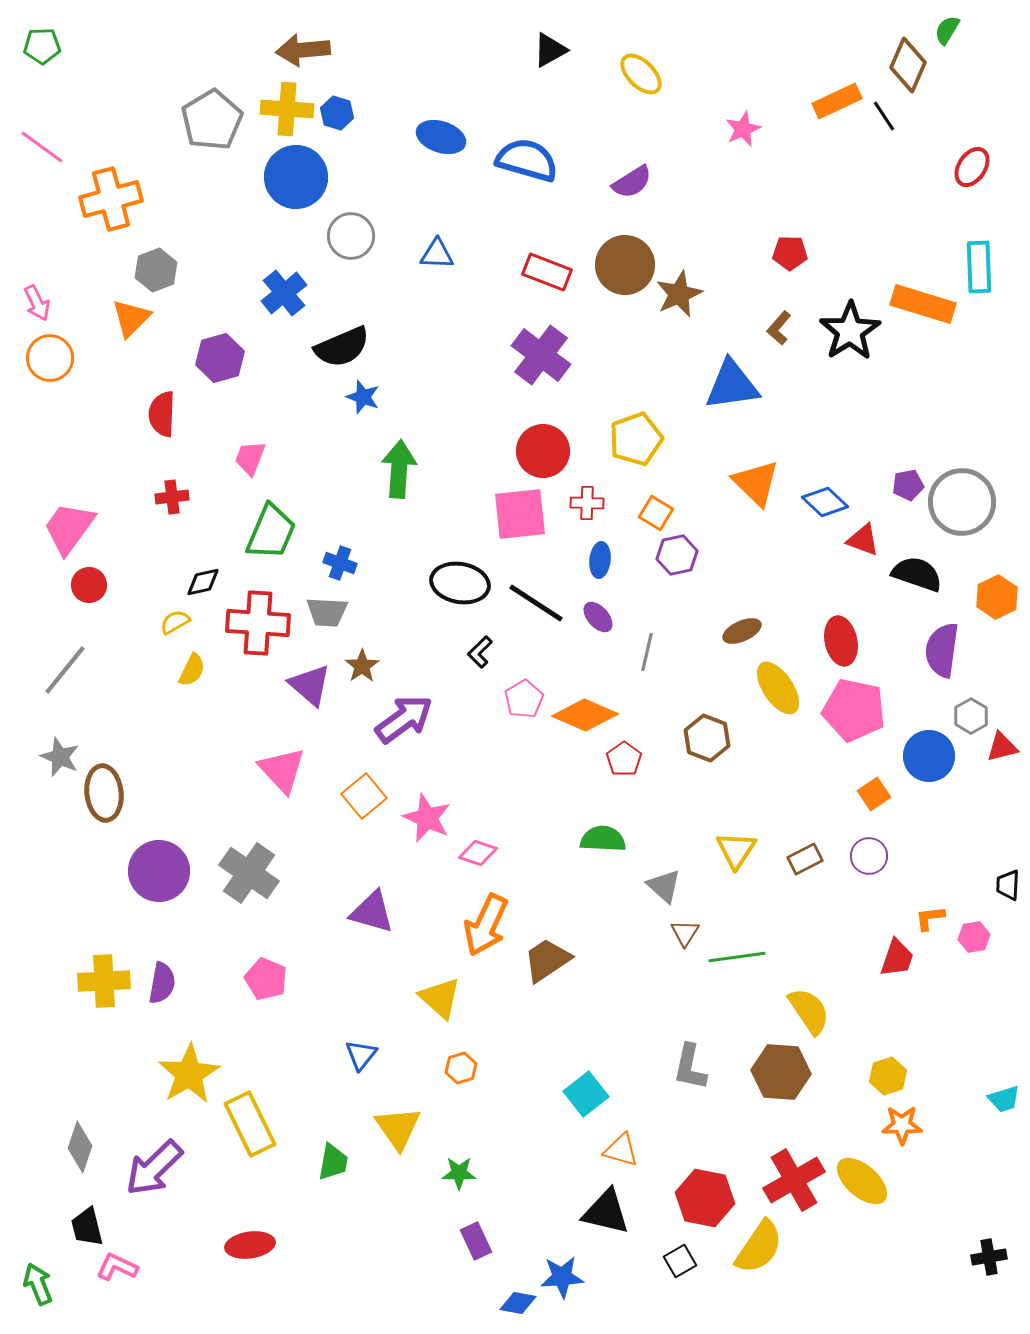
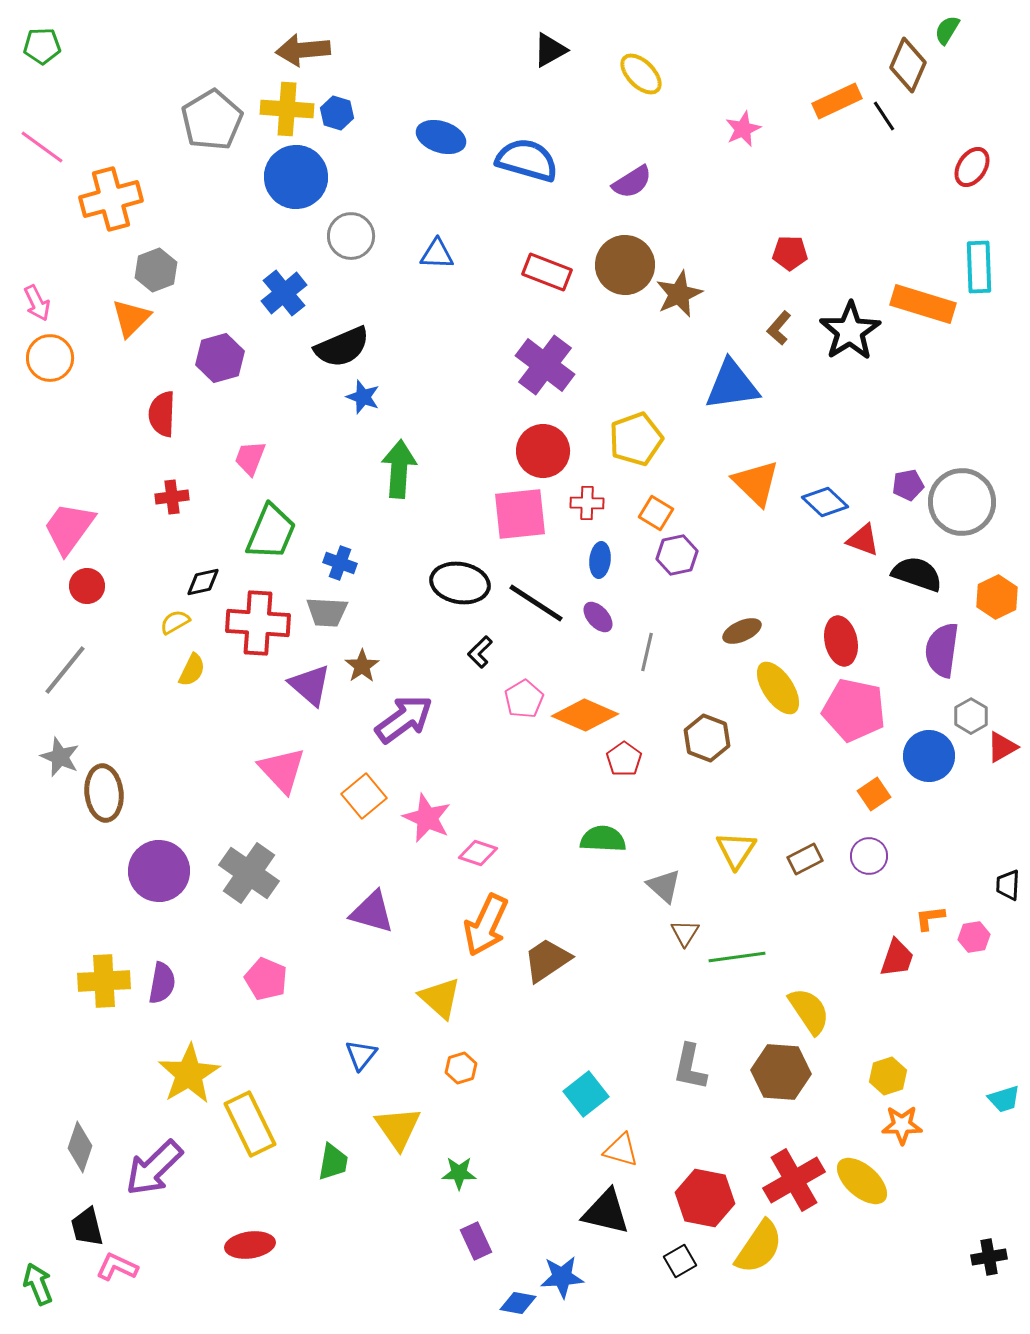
purple cross at (541, 355): moved 4 px right, 10 px down
red circle at (89, 585): moved 2 px left, 1 px down
red triangle at (1002, 747): rotated 16 degrees counterclockwise
